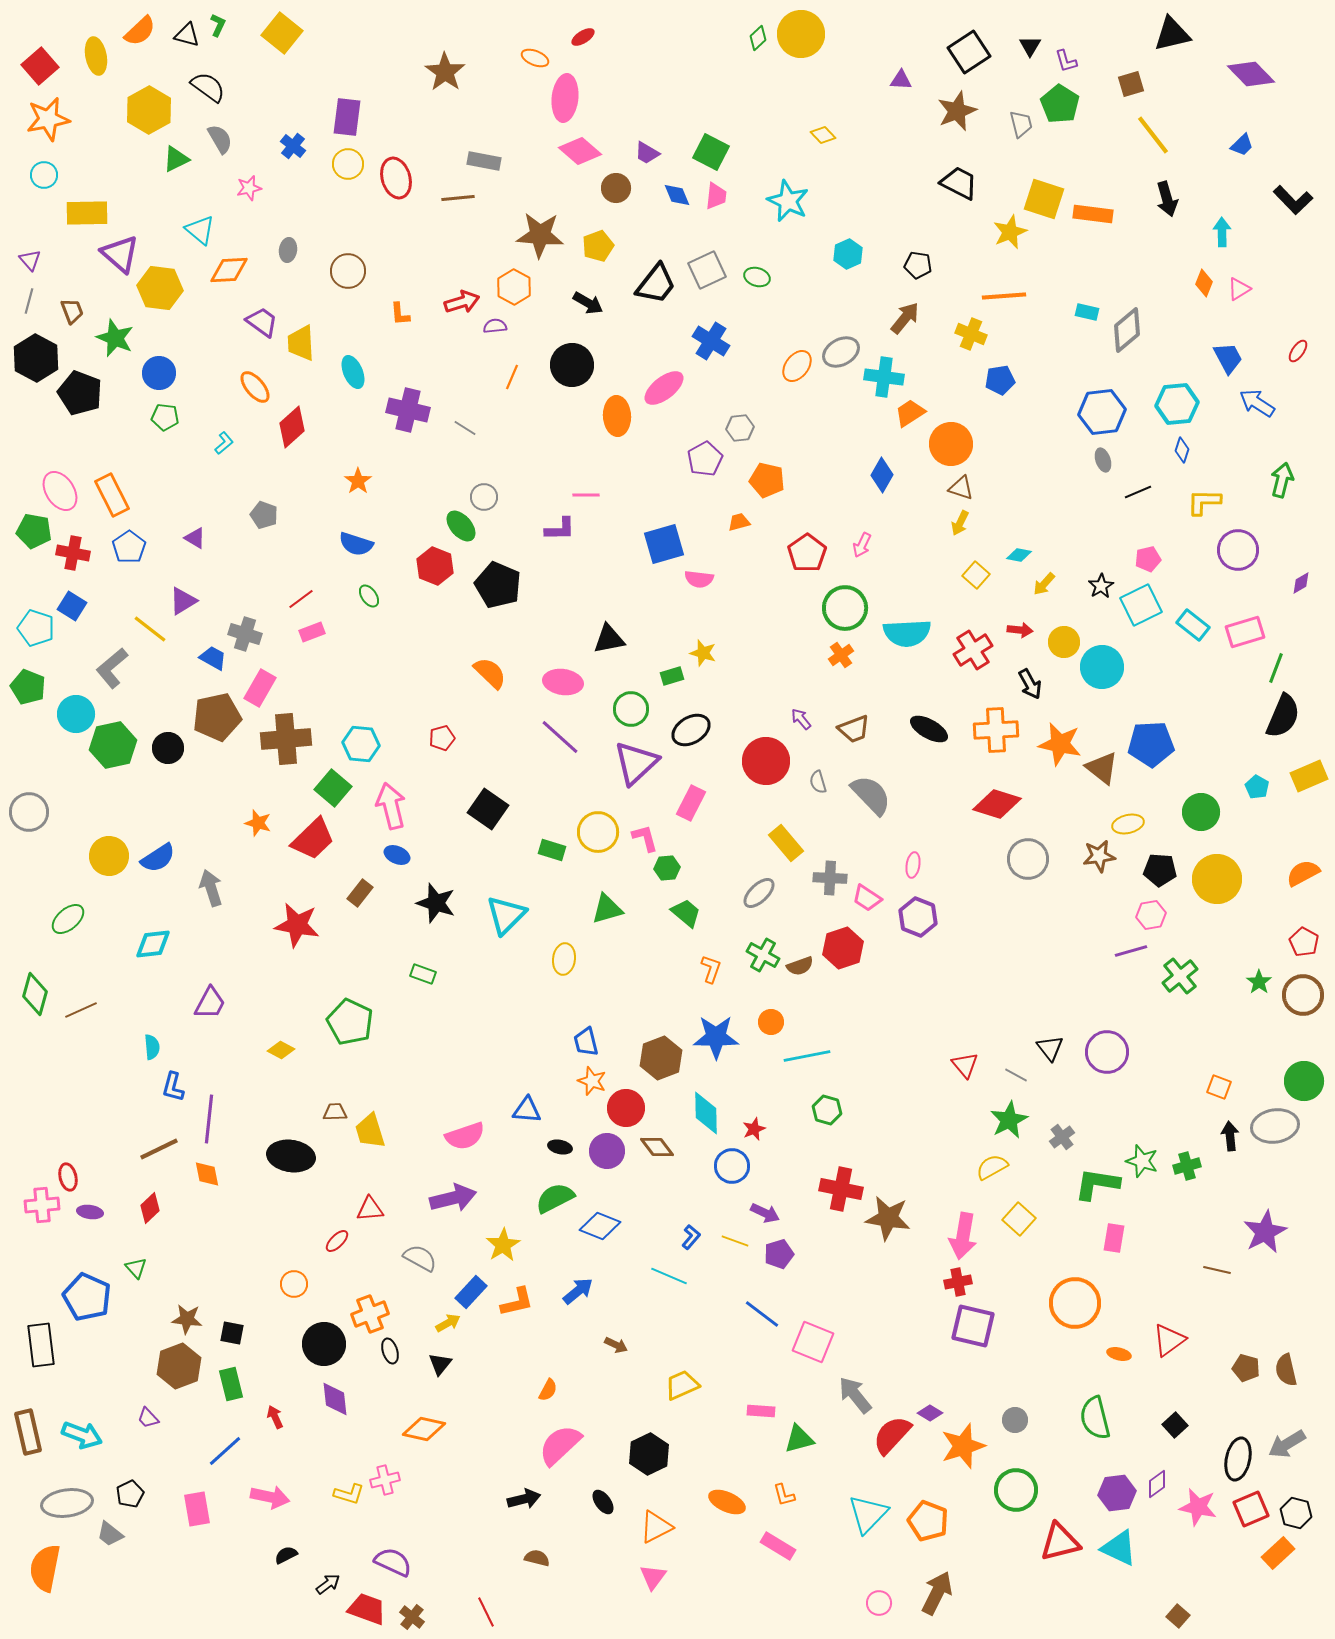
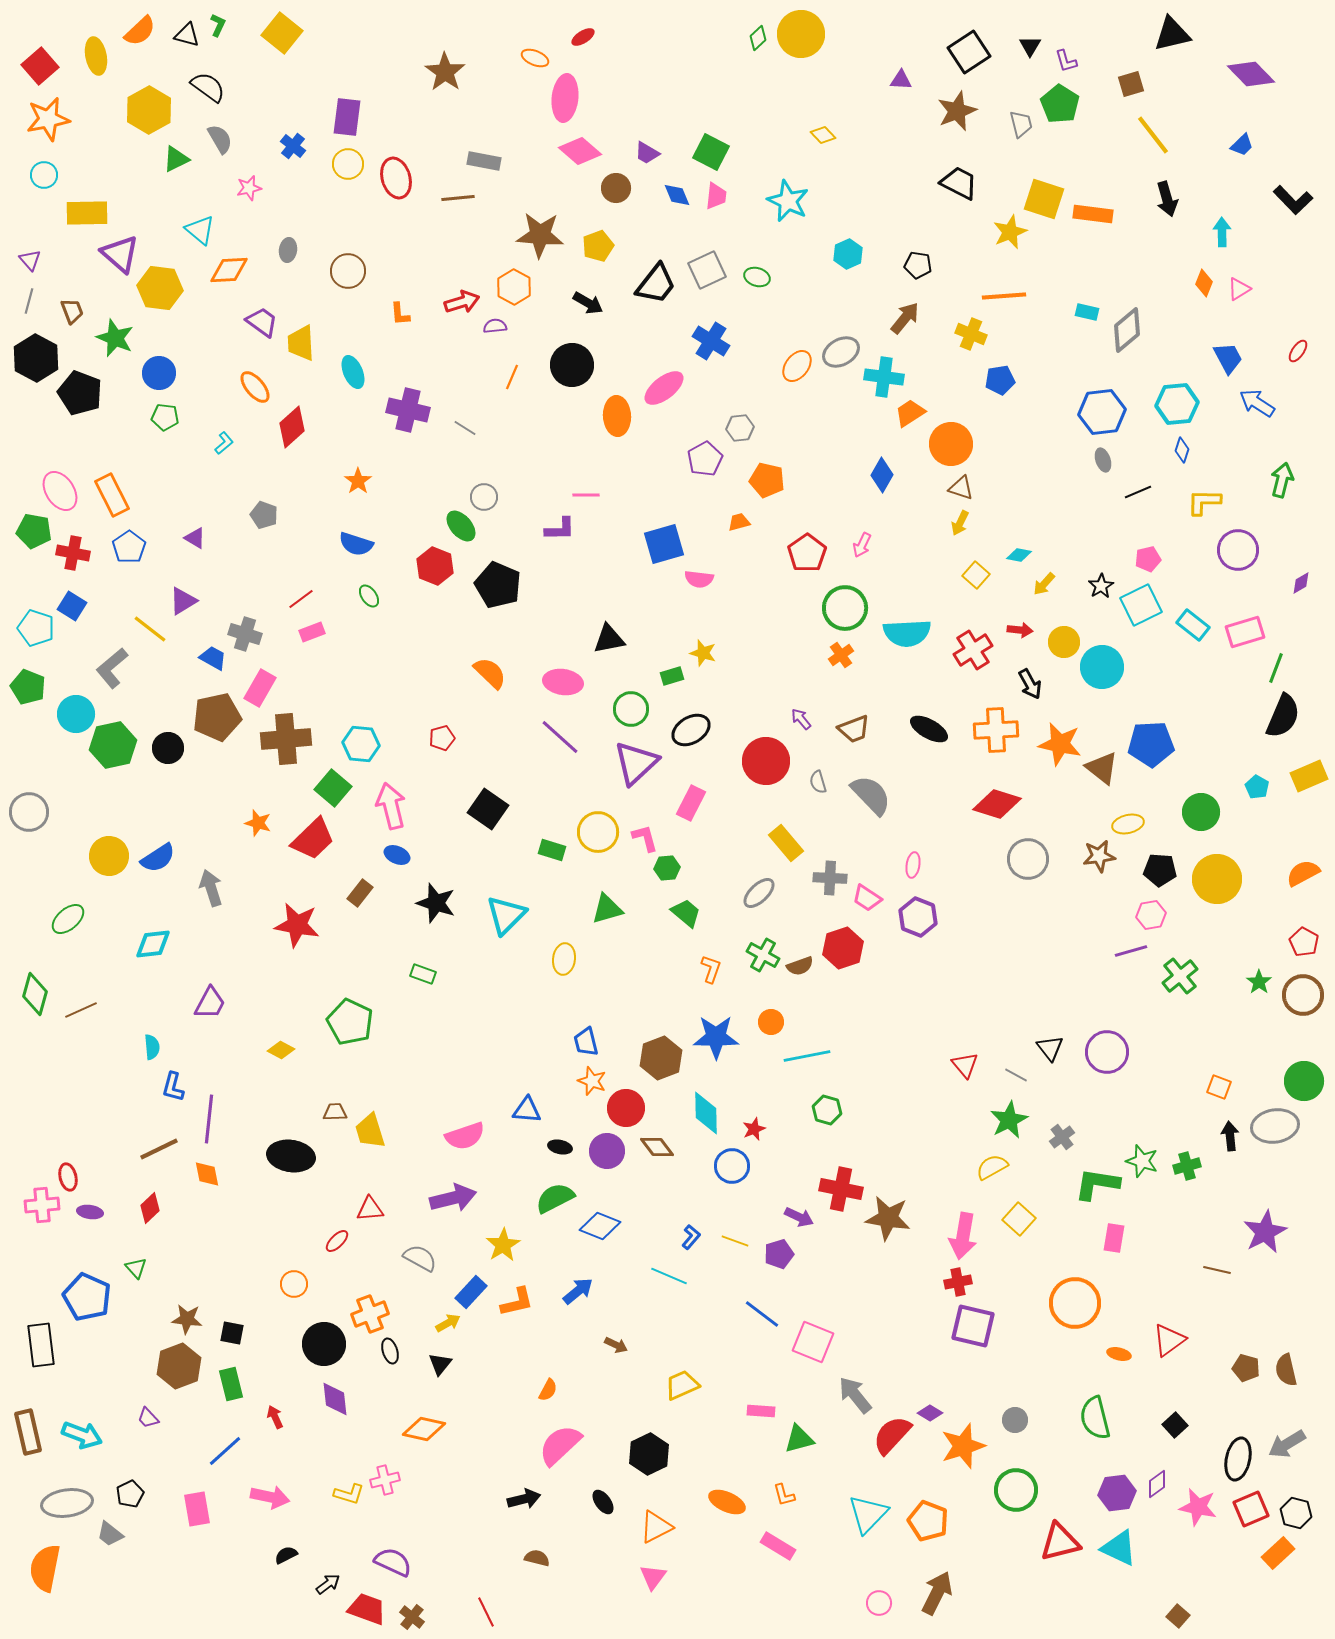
purple arrow at (765, 1213): moved 34 px right, 4 px down
